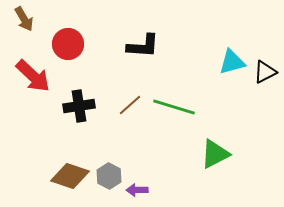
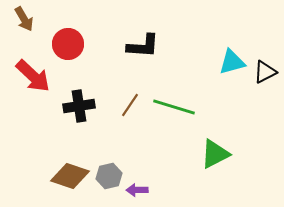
brown line: rotated 15 degrees counterclockwise
gray hexagon: rotated 20 degrees clockwise
